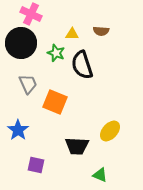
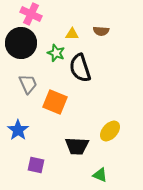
black semicircle: moved 2 px left, 3 px down
